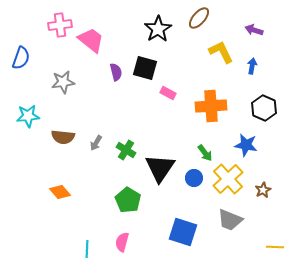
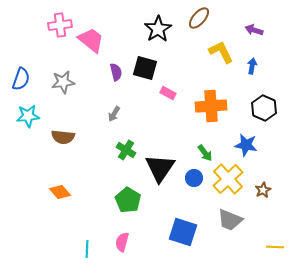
blue semicircle: moved 21 px down
gray arrow: moved 18 px right, 29 px up
